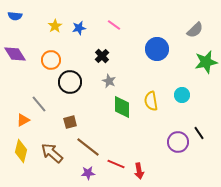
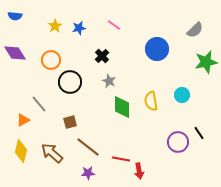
purple diamond: moved 1 px up
red line: moved 5 px right, 5 px up; rotated 12 degrees counterclockwise
